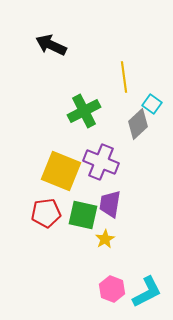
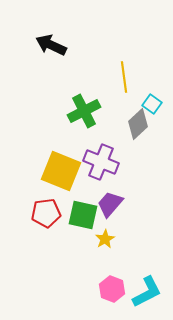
purple trapezoid: rotated 32 degrees clockwise
